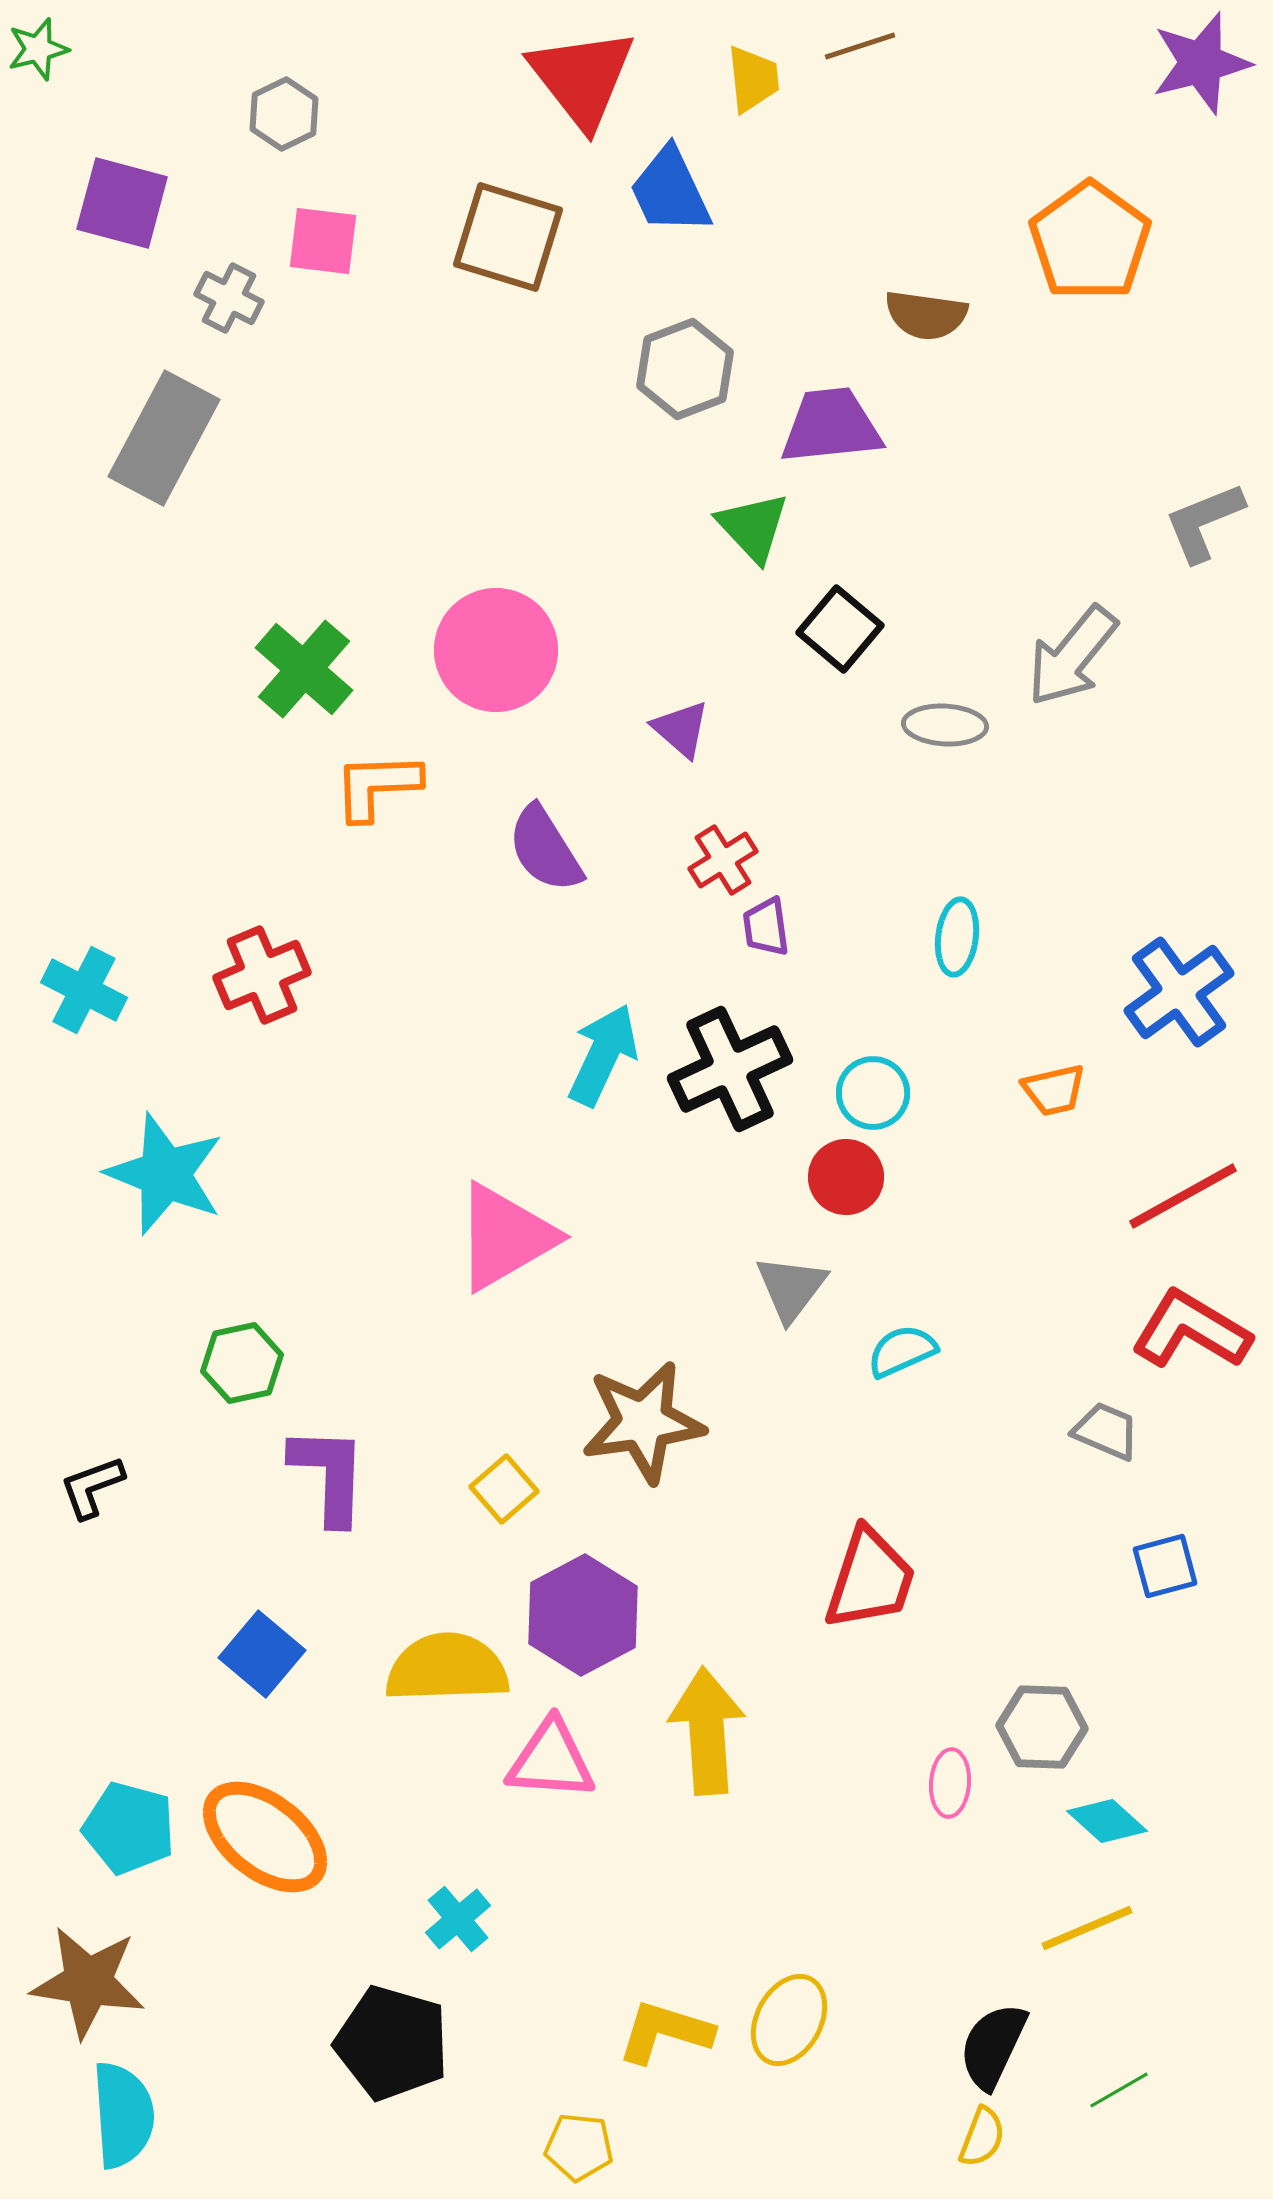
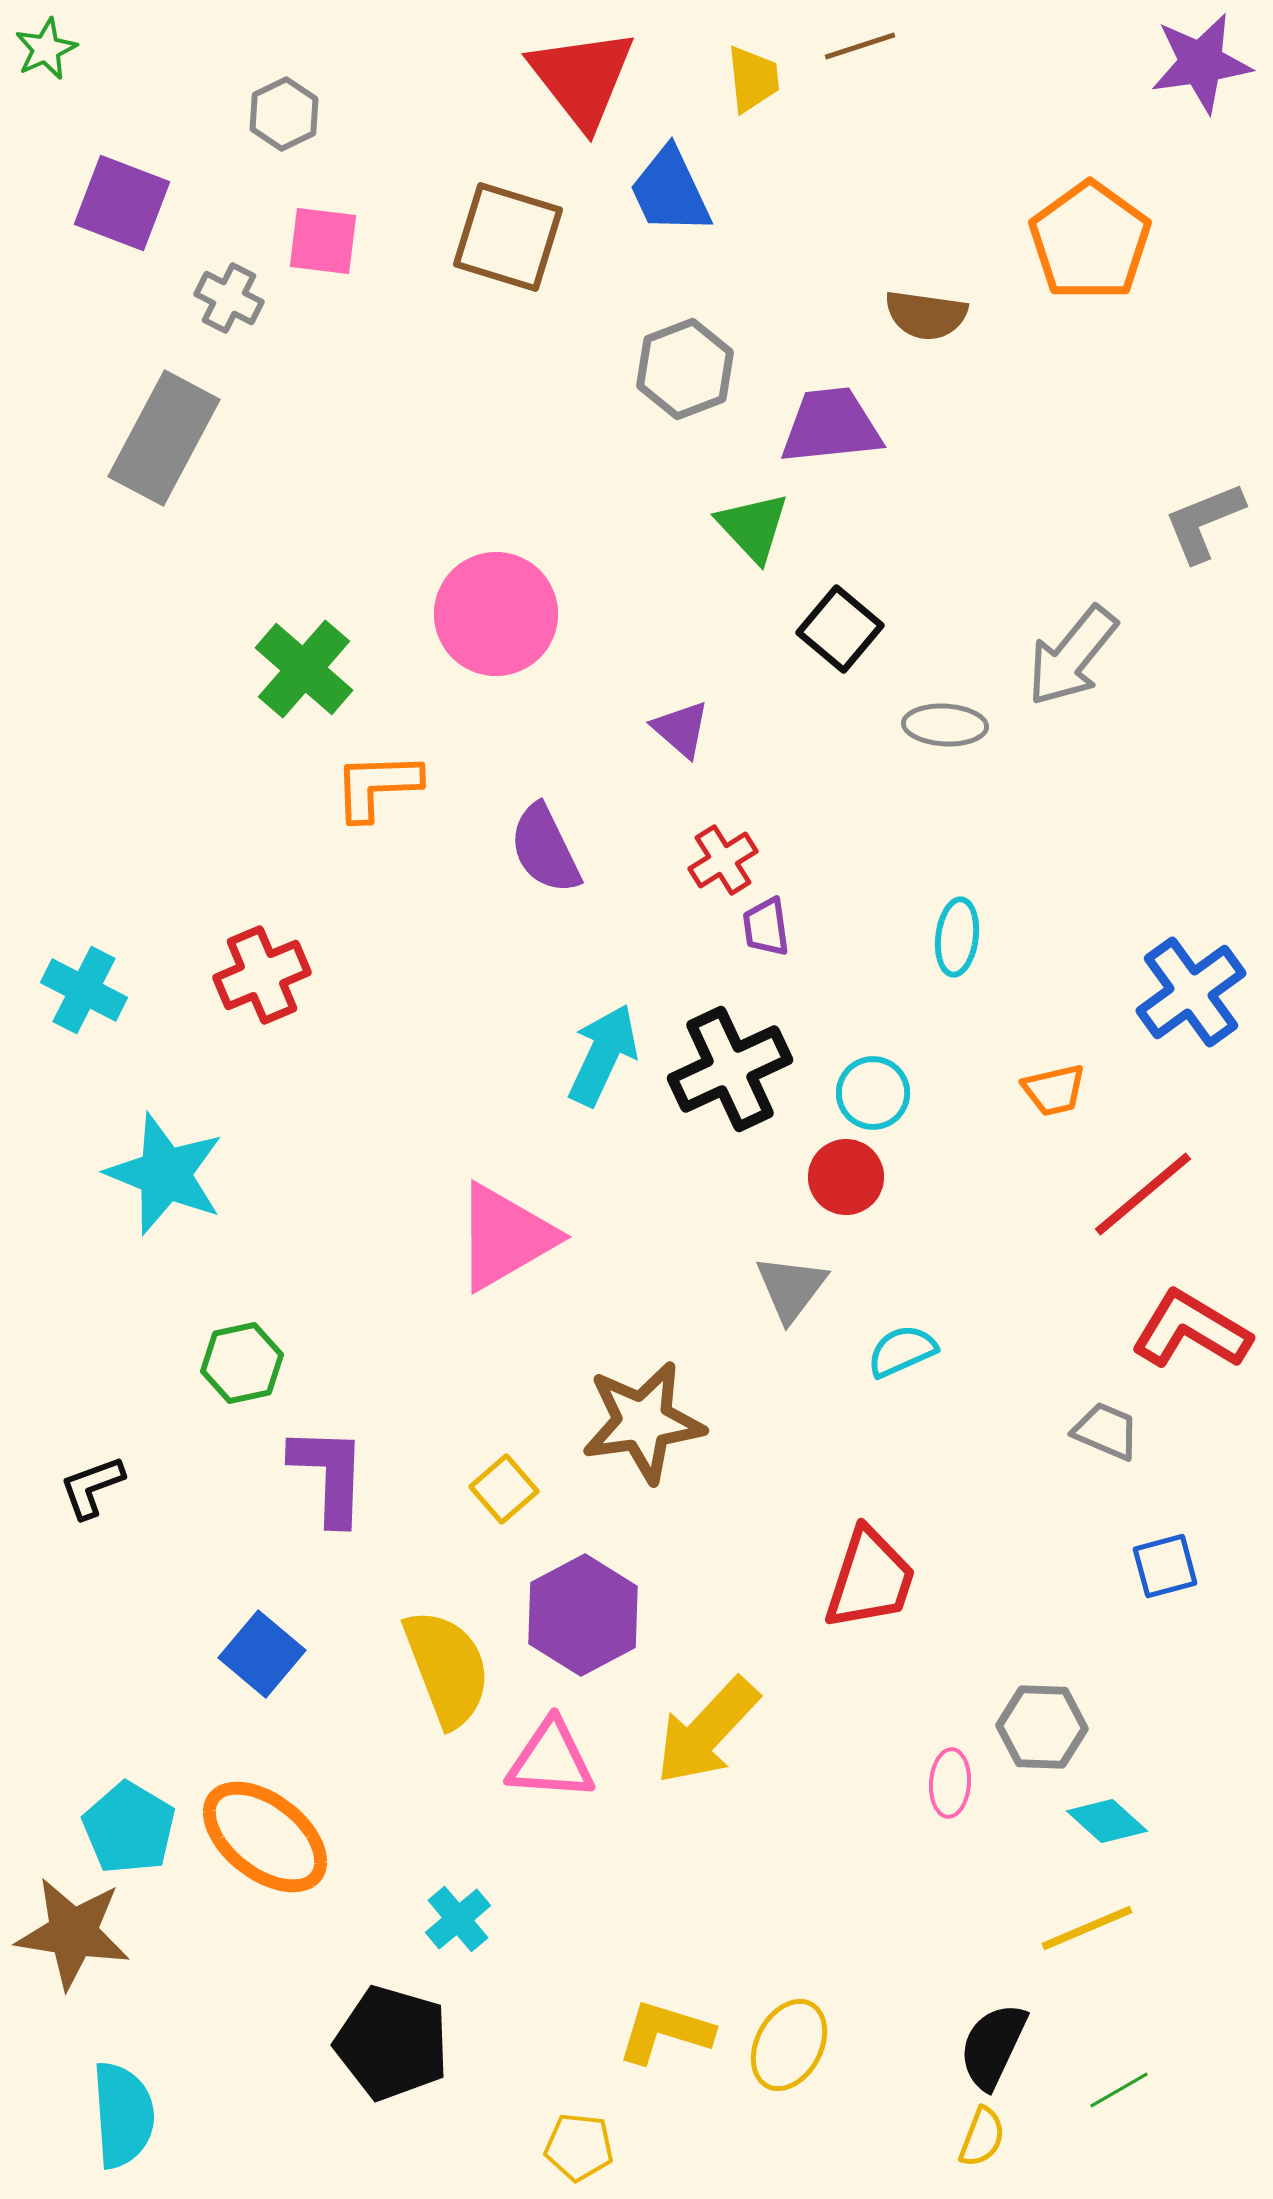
green star at (38, 49): moved 8 px right; rotated 10 degrees counterclockwise
purple star at (1201, 63): rotated 6 degrees clockwise
purple square at (122, 203): rotated 6 degrees clockwise
pink circle at (496, 650): moved 36 px up
purple semicircle at (545, 849): rotated 6 degrees clockwise
blue cross at (1179, 992): moved 12 px right
red line at (1183, 1196): moved 40 px left, 2 px up; rotated 11 degrees counterclockwise
yellow semicircle at (447, 1668): rotated 71 degrees clockwise
yellow arrow at (707, 1731): rotated 133 degrees counterclockwise
cyan pentagon at (129, 1828): rotated 16 degrees clockwise
brown star at (88, 1982): moved 15 px left, 49 px up
yellow ellipse at (789, 2020): moved 25 px down
